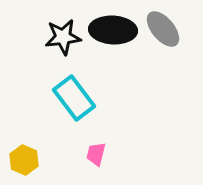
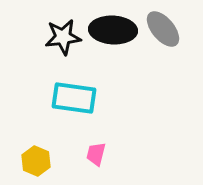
cyan rectangle: rotated 45 degrees counterclockwise
yellow hexagon: moved 12 px right, 1 px down
